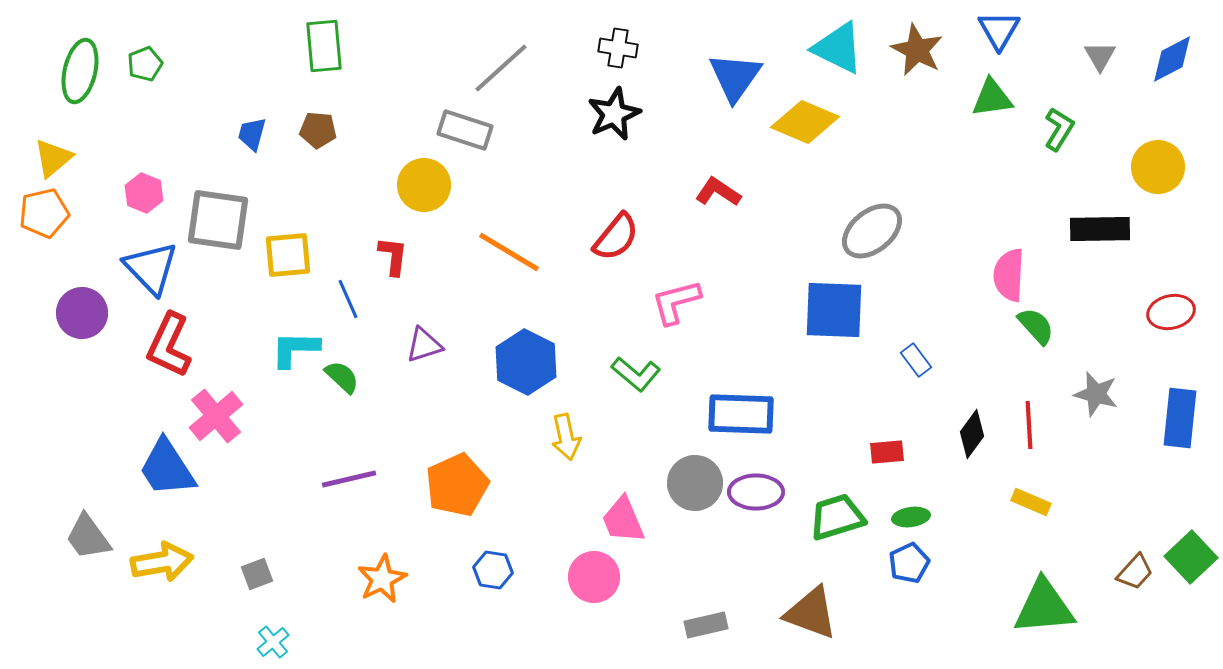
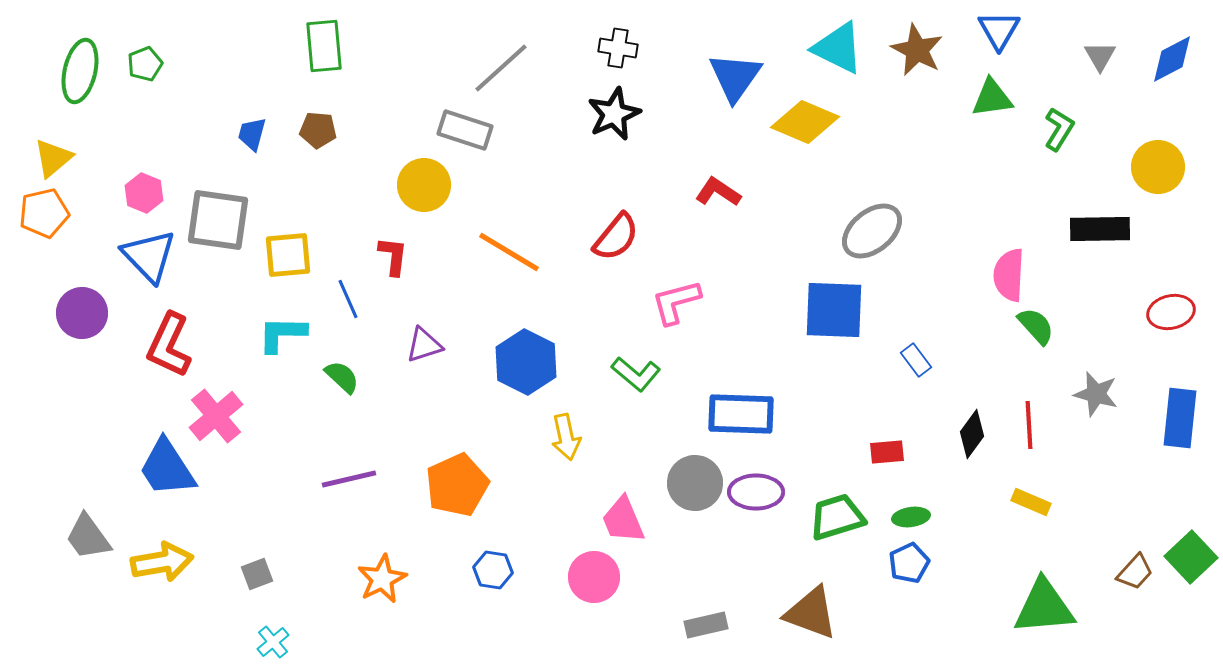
blue triangle at (151, 268): moved 2 px left, 12 px up
cyan L-shape at (295, 349): moved 13 px left, 15 px up
